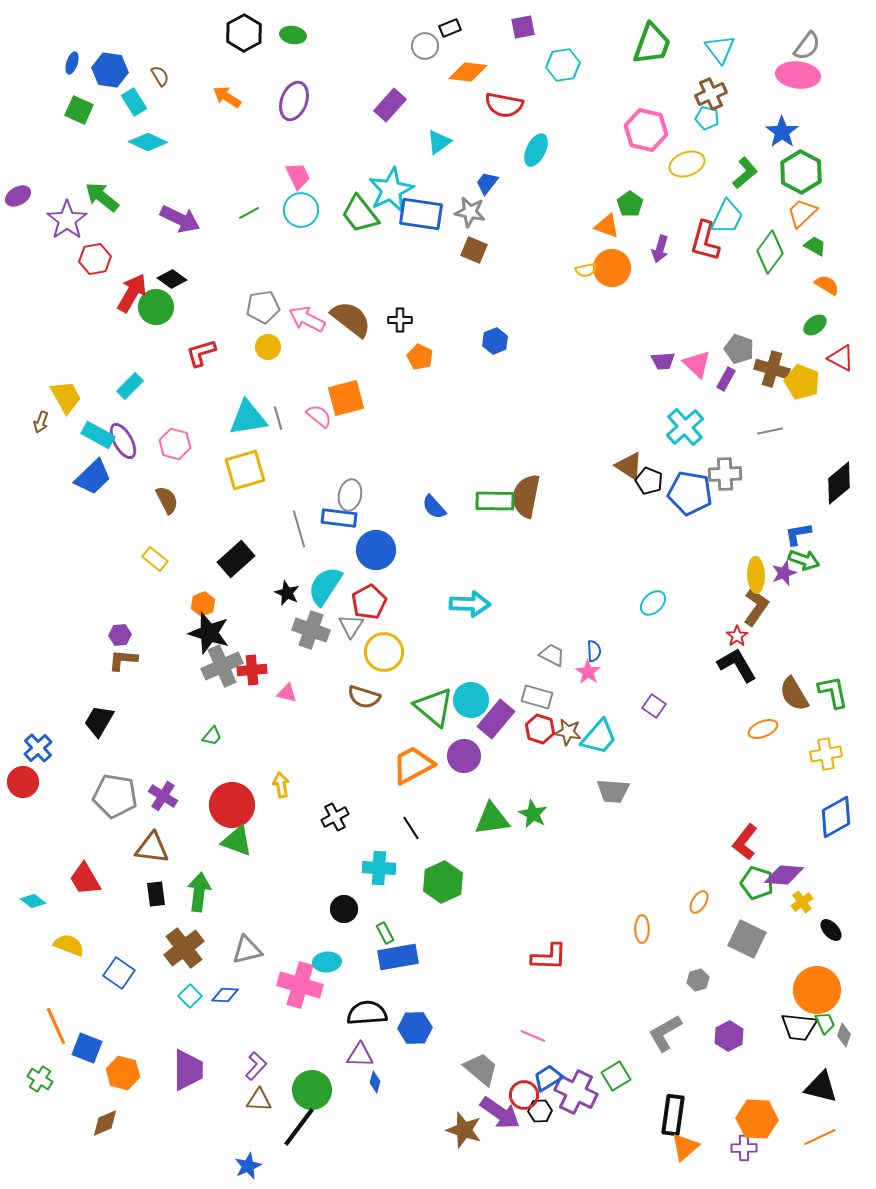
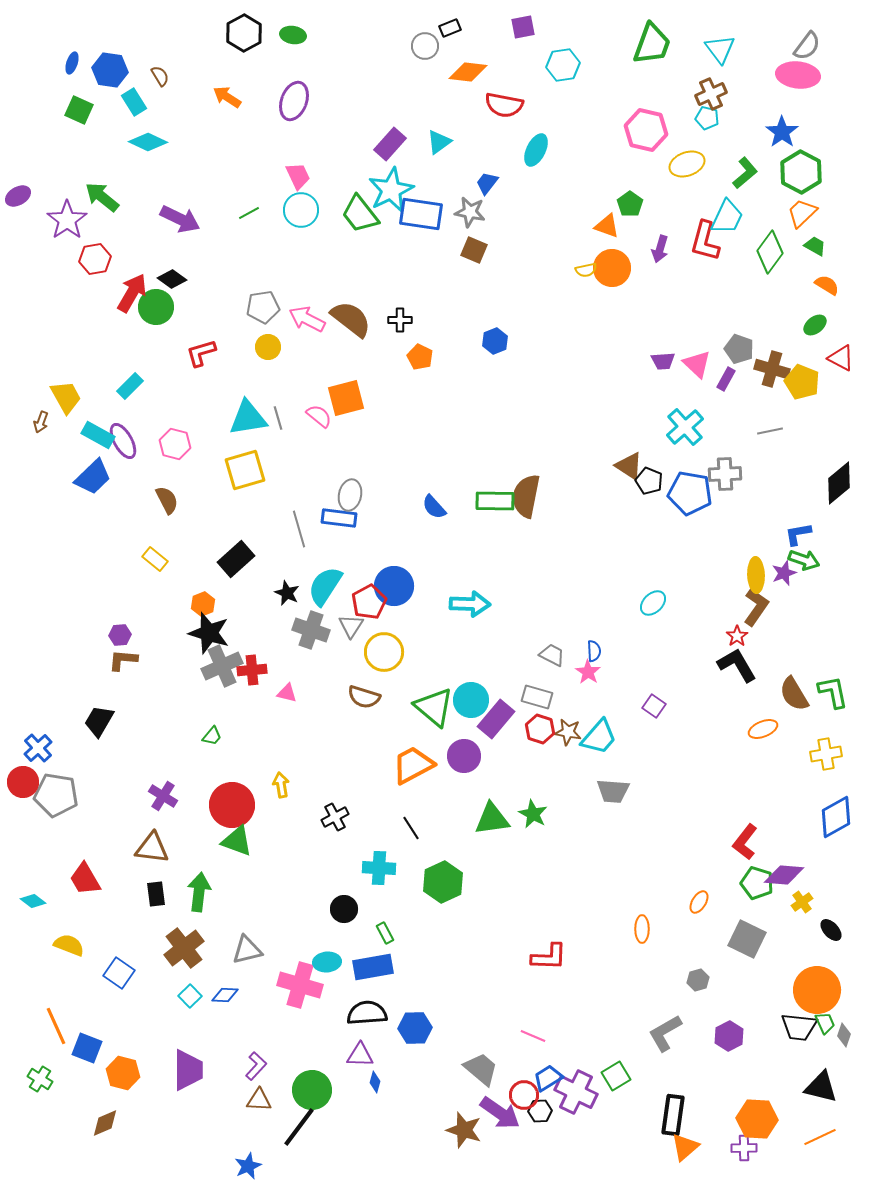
purple rectangle at (390, 105): moved 39 px down
blue circle at (376, 550): moved 18 px right, 36 px down
gray pentagon at (115, 796): moved 59 px left, 1 px up
blue rectangle at (398, 957): moved 25 px left, 10 px down
